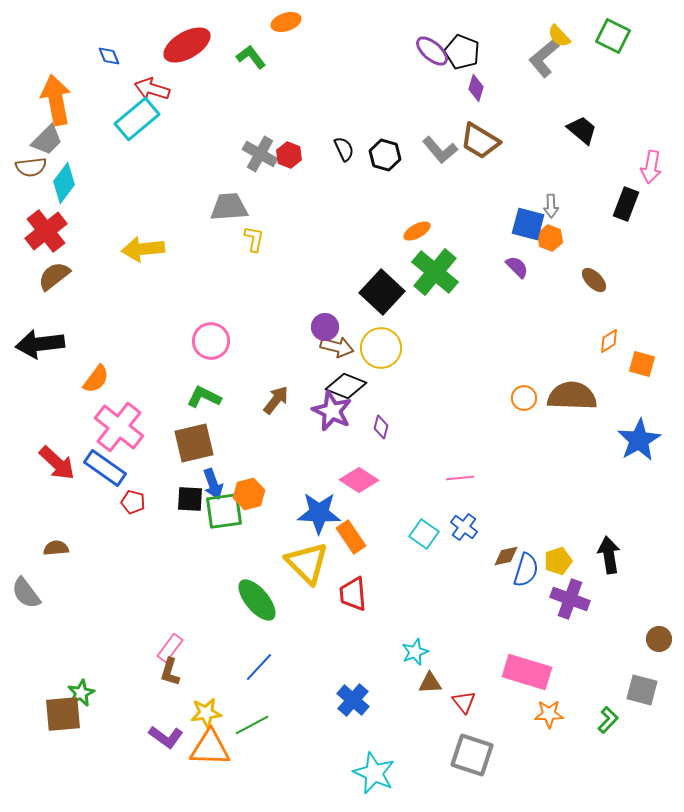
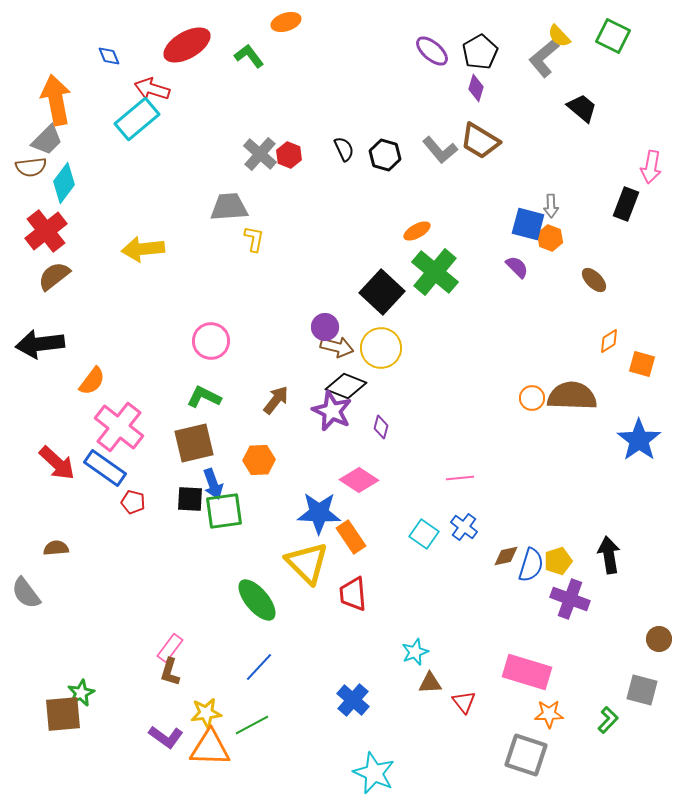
black pentagon at (462, 52): moved 18 px right; rotated 20 degrees clockwise
green L-shape at (251, 57): moved 2 px left, 1 px up
black trapezoid at (582, 130): moved 22 px up
gray cross at (260, 154): rotated 12 degrees clockwise
orange semicircle at (96, 379): moved 4 px left, 2 px down
orange circle at (524, 398): moved 8 px right
blue star at (639, 440): rotated 6 degrees counterclockwise
orange hexagon at (249, 494): moved 10 px right, 34 px up; rotated 12 degrees clockwise
blue semicircle at (526, 570): moved 5 px right, 5 px up
gray square at (472, 755): moved 54 px right
